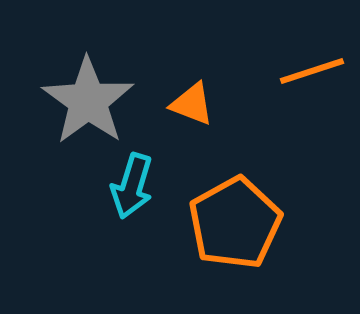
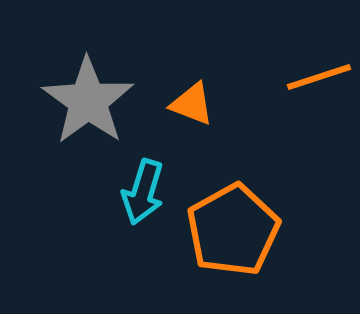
orange line: moved 7 px right, 6 px down
cyan arrow: moved 11 px right, 6 px down
orange pentagon: moved 2 px left, 7 px down
